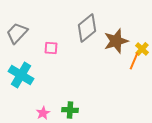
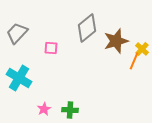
cyan cross: moved 2 px left, 3 px down
pink star: moved 1 px right, 4 px up
